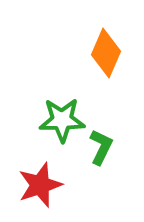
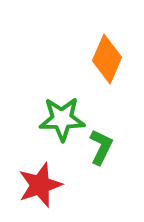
orange diamond: moved 1 px right, 6 px down
green star: moved 1 px up
